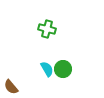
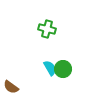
cyan semicircle: moved 3 px right, 1 px up
brown semicircle: rotated 14 degrees counterclockwise
